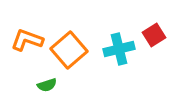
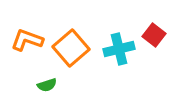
red square: rotated 20 degrees counterclockwise
orange square: moved 2 px right, 2 px up
